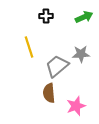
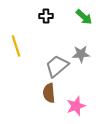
green arrow: rotated 66 degrees clockwise
yellow line: moved 13 px left, 1 px up
